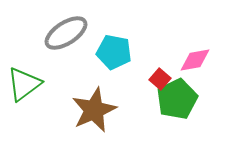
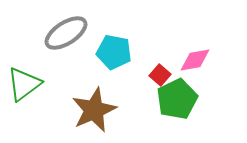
red square: moved 4 px up
